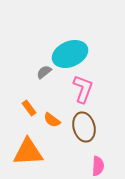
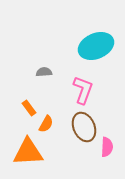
cyan ellipse: moved 26 px right, 8 px up
gray semicircle: rotated 35 degrees clockwise
pink L-shape: moved 1 px down
orange semicircle: moved 6 px left, 4 px down; rotated 96 degrees counterclockwise
brown ellipse: rotated 8 degrees counterclockwise
pink semicircle: moved 9 px right, 19 px up
